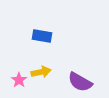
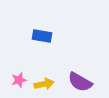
yellow arrow: moved 3 px right, 12 px down
pink star: rotated 21 degrees clockwise
